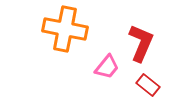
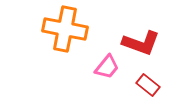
red L-shape: rotated 87 degrees clockwise
